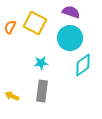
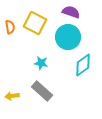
orange semicircle: rotated 144 degrees clockwise
cyan circle: moved 2 px left, 1 px up
cyan star: rotated 16 degrees clockwise
gray rectangle: rotated 55 degrees counterclockwise
yellow arrow: rotated 32 degrees counterclockwise
